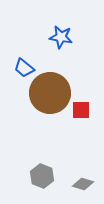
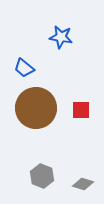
brown circle: moved 14 px left, 15 px down
